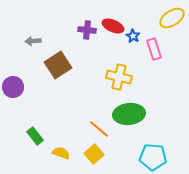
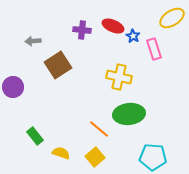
purple cross: moved 5 px left
yellow square: moved 1 px right, 3 px down
